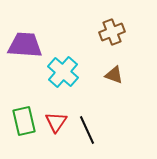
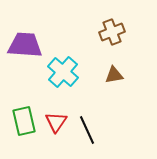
brown triangle: rotated 30 degrees counterclockwise
